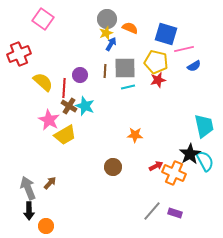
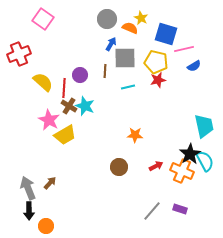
yellow star: moved 35 px right, 15 px up; rotated 24 degrees counterclockwise
gray square: moved 10 px up
brown circle: moved 6 px right
orange cross: moved 8 px right, 2 px up
purple rectangle: moved 5 px right, 4 px up
